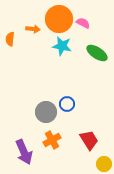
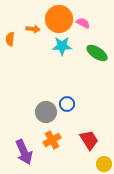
cyan star: rotated 12 degrees counterclockwise
